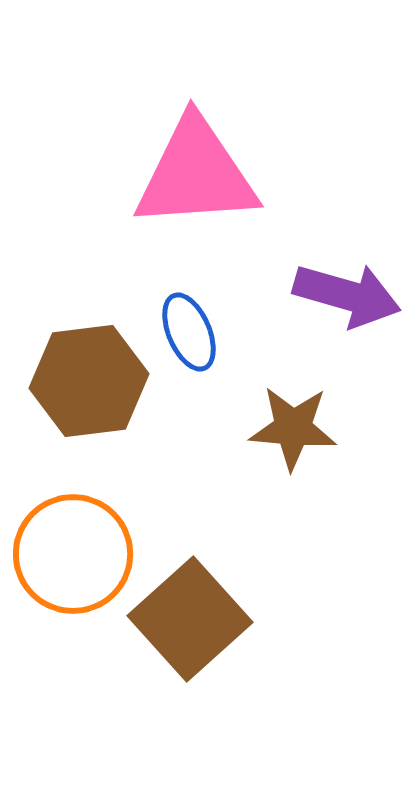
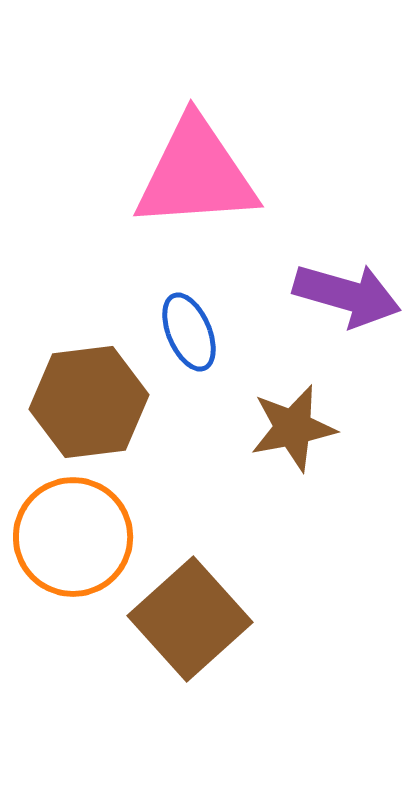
brown hexagon: moved 21 px down
brown star: rotated 16 degrees counterclockwise
orange circle: moved 17 px up
